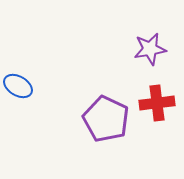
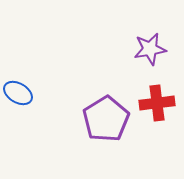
blue ellipse: moved 7 px down
purple pentagon: rotated 15 degrees clockwise
